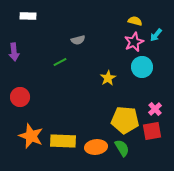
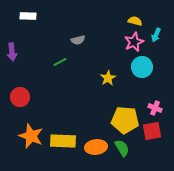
cyan arrow: rotated 16 degrees counterclockwise
purple arrow: moved 2 px left
pink cross: moved 1 px up; rotated 24 degrees counterclockwise
